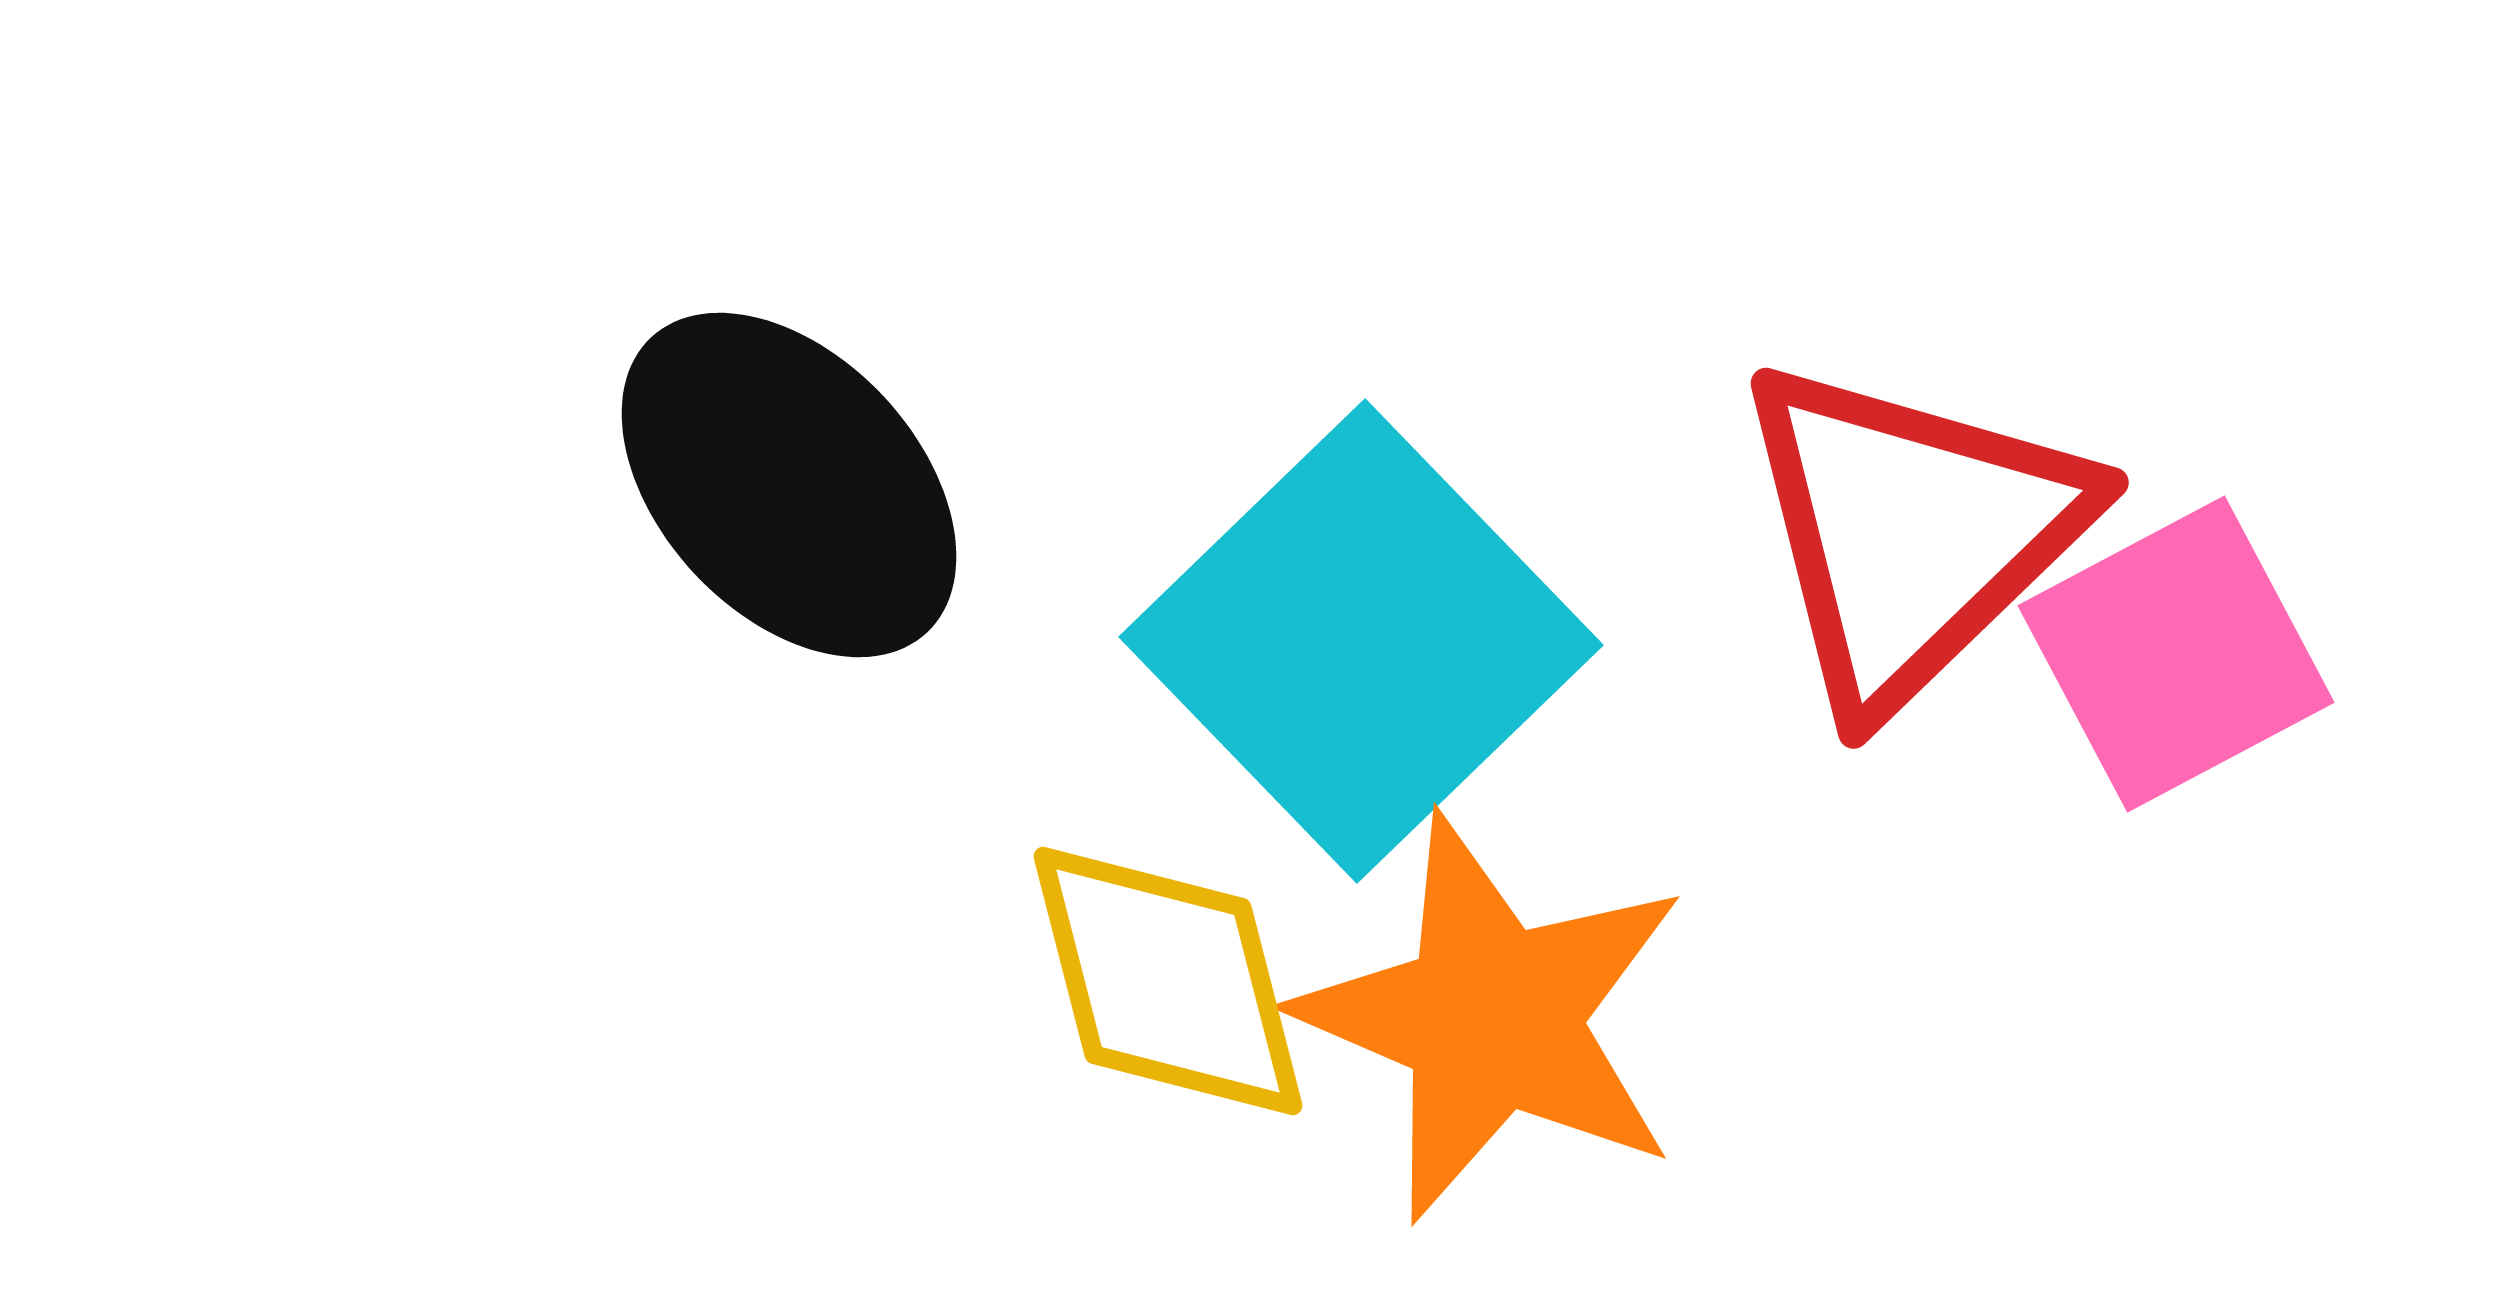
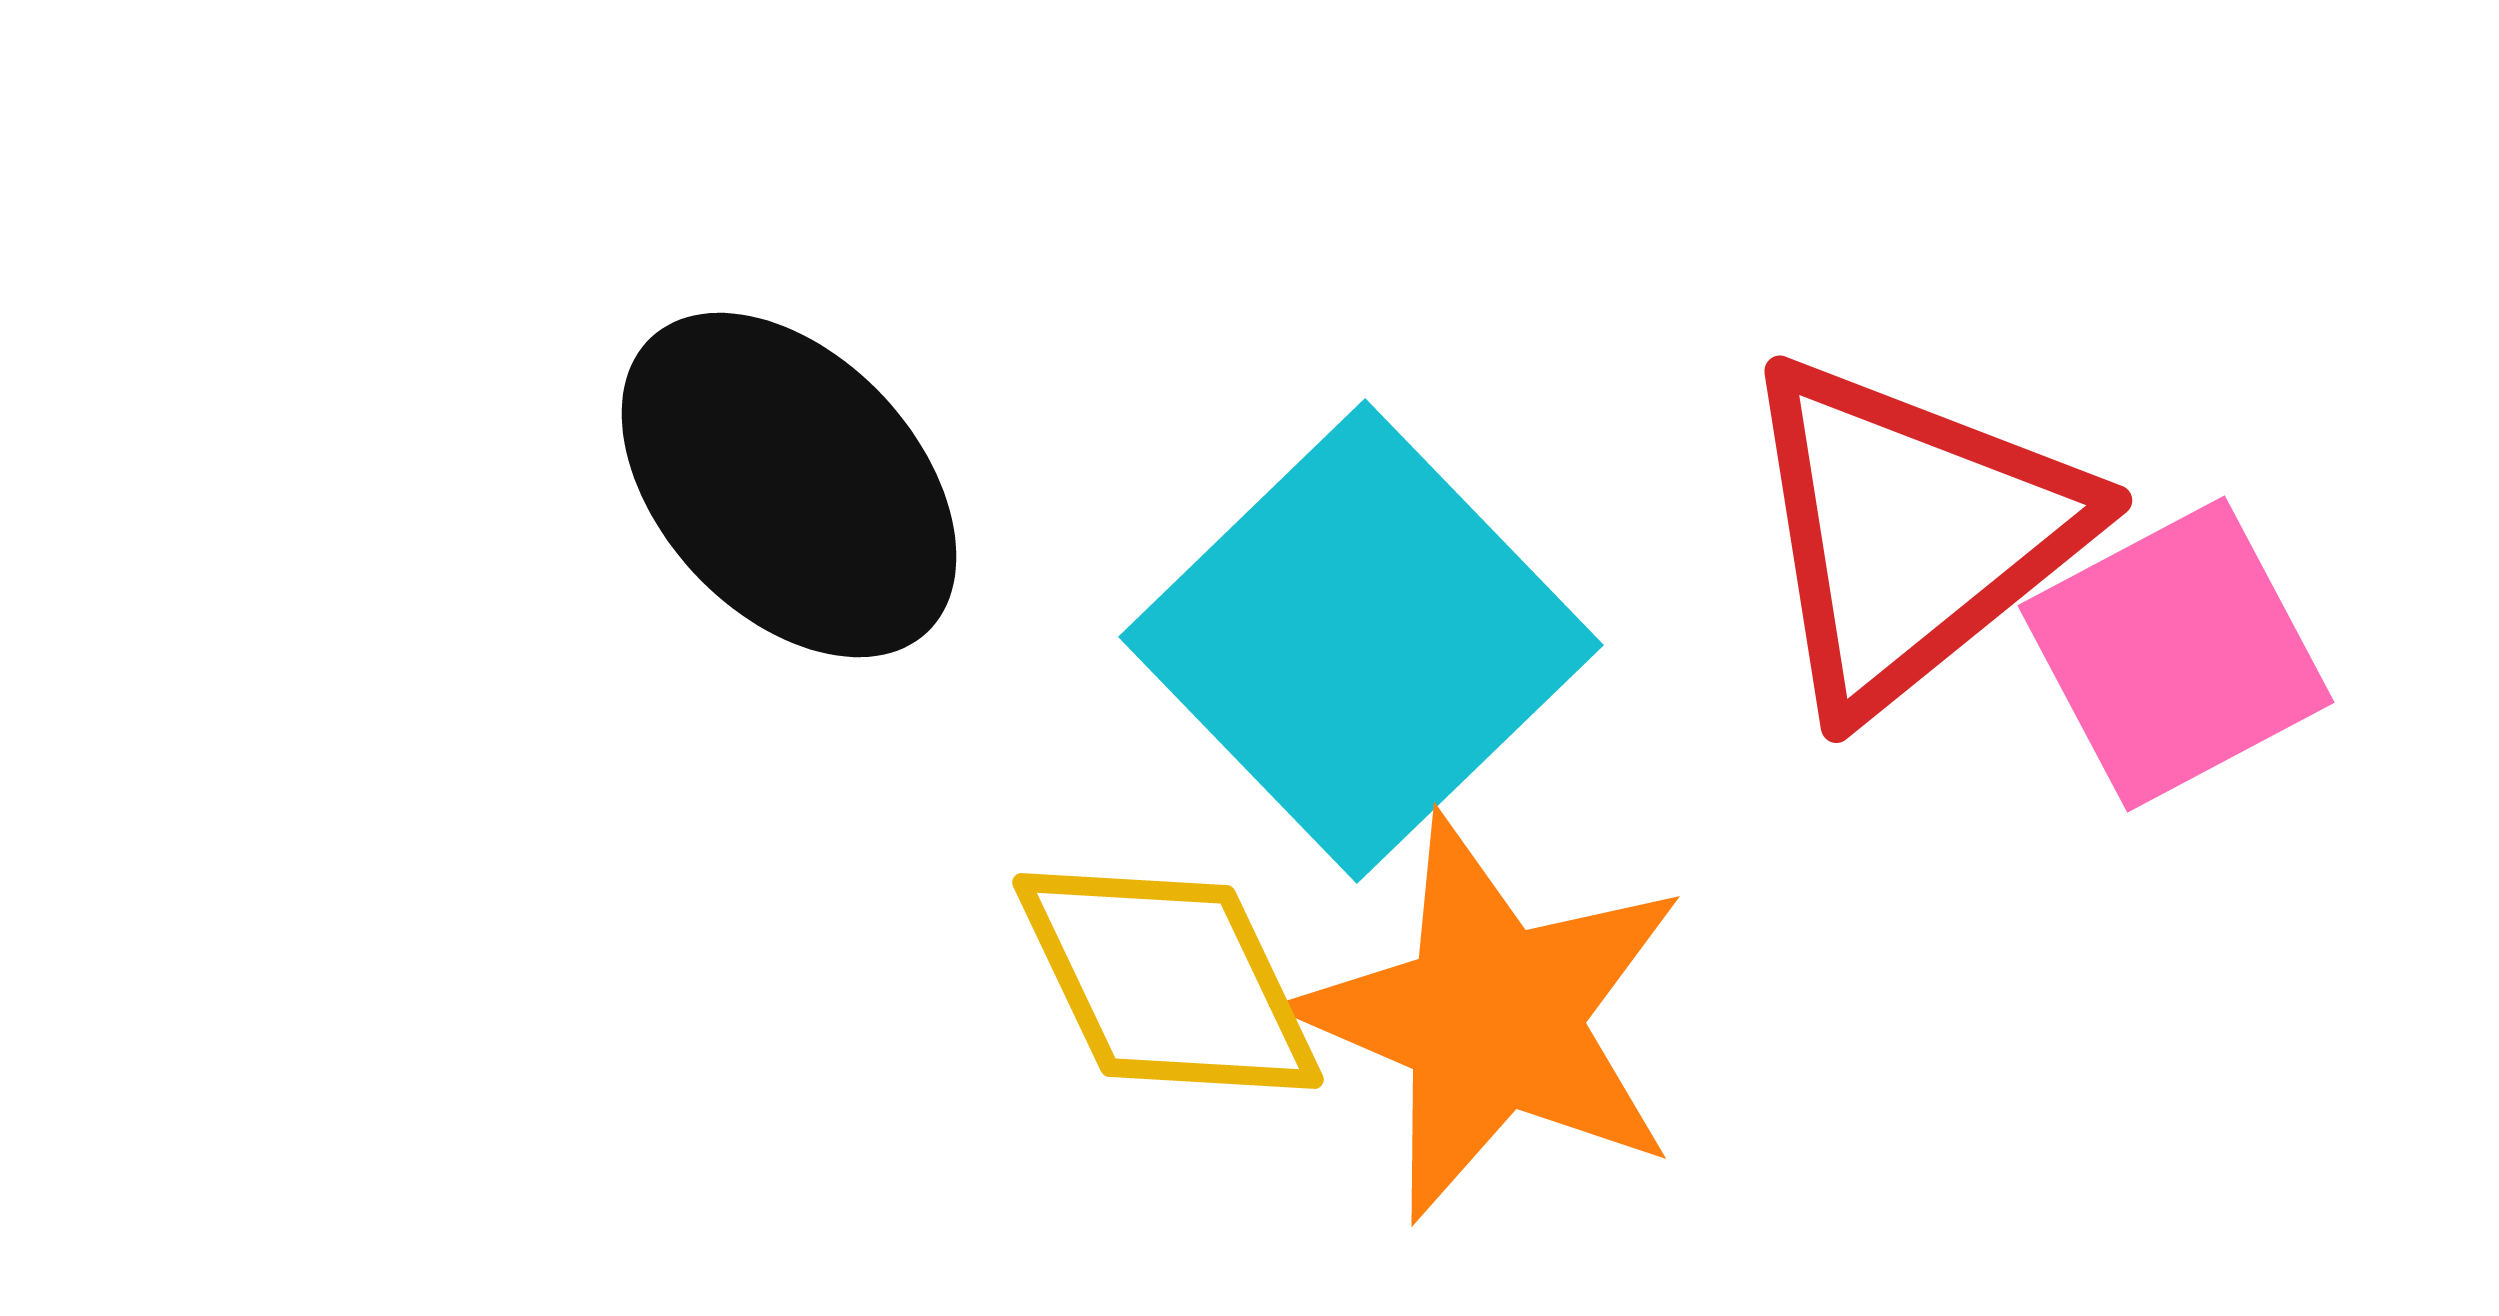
red triangle: rotated 5 degrees clockwise
yellow diamond: rotated 11 degrees counterclockwise
